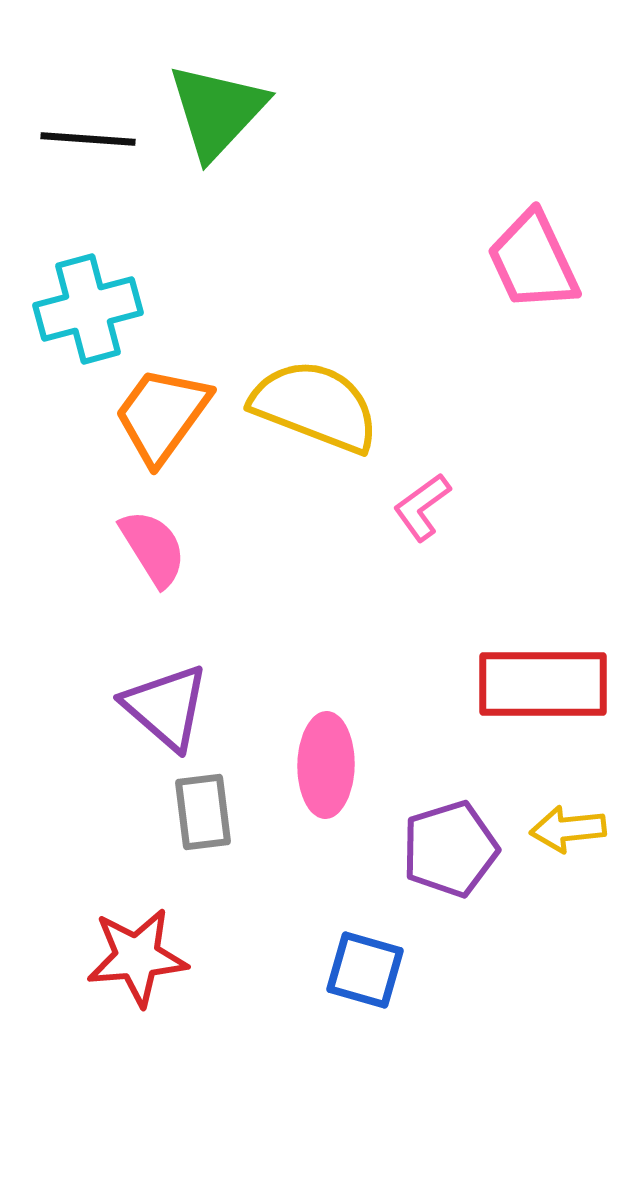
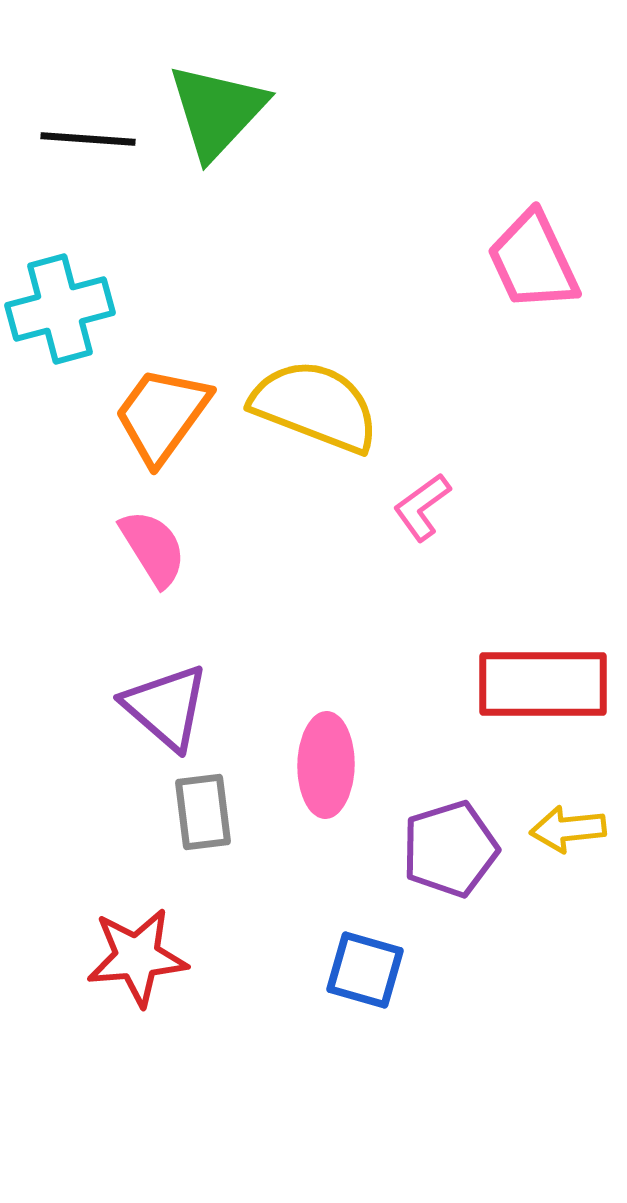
cyan cross: moved 28 px left
